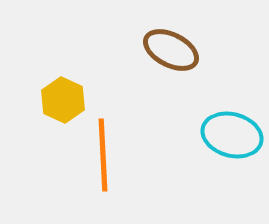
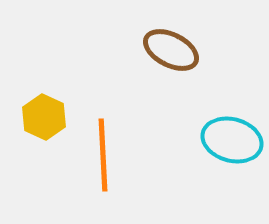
yellow hexagon: moved 19 px left, 17 px down
cyan ellipse: moved 5 px down
